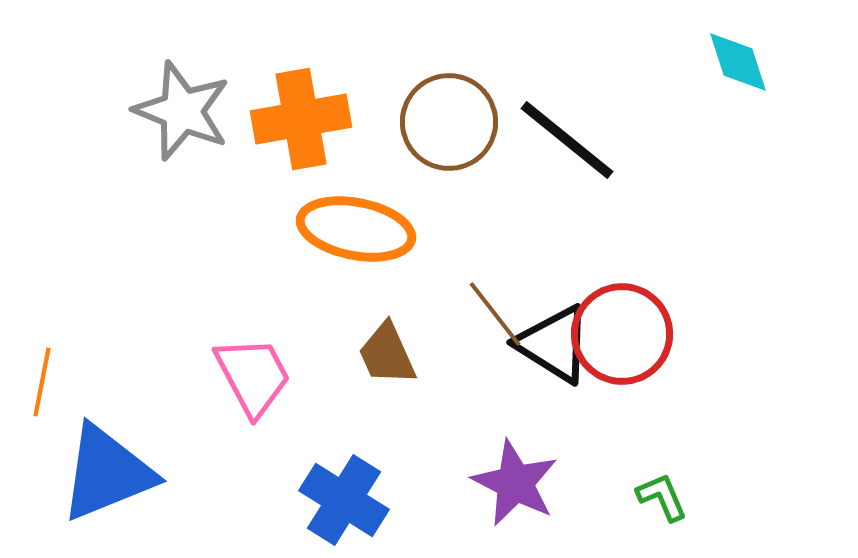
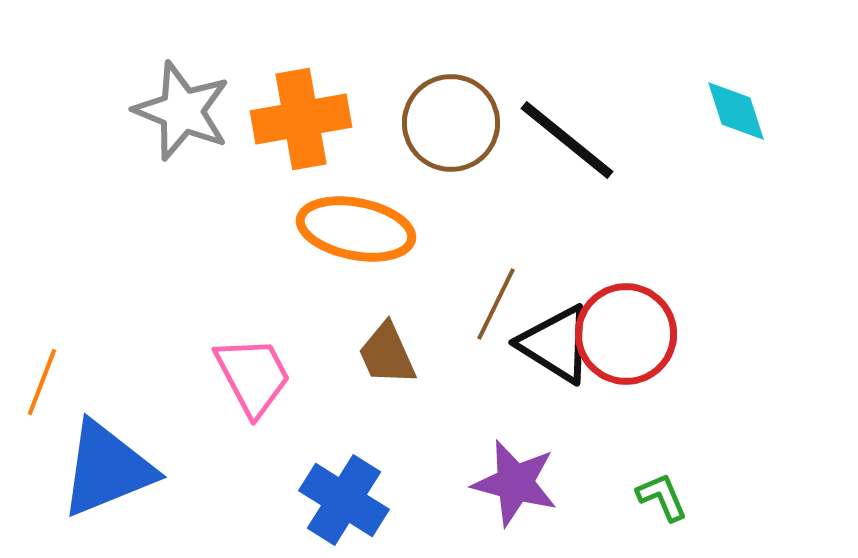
cyan diamond: moved 2 px left, 49 px down
brown circle: moved 2 px right, 1 px down
brown line: moved 1 px right, 10 px up; rotated 64 degrees clockwise
red circle: moved 4 px right
black triangle: moved 2 px right
orange line: rotated 10 degrees clockwise
blue triangle: moved 4 px up
purple star: rotated 12 degrees counterclockwise
